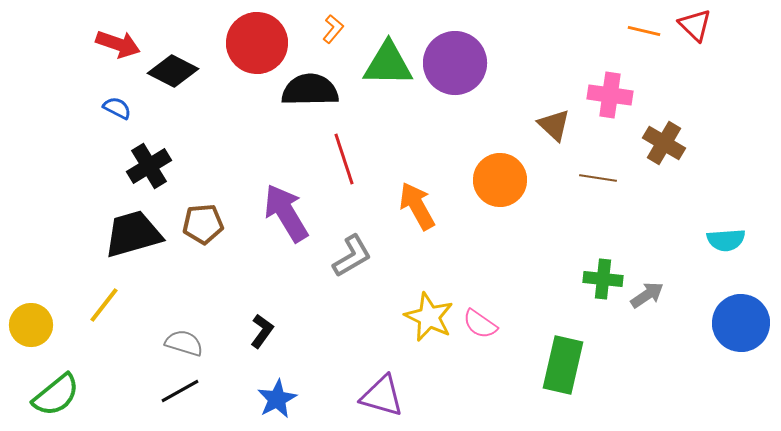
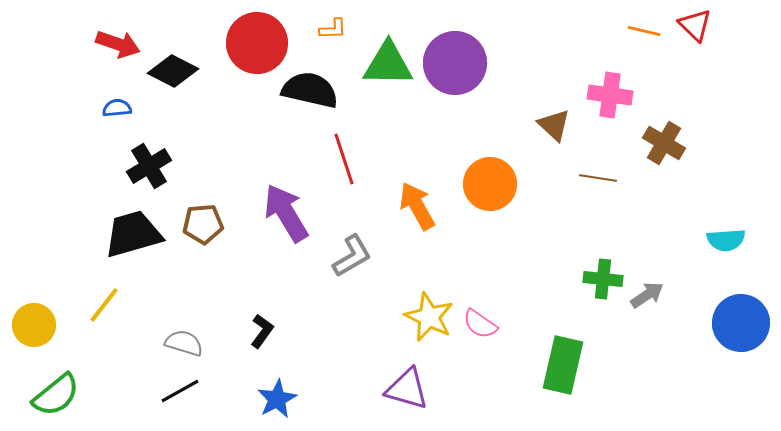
orange L-shape: rotated 48 degrees clockwise
black semicircle: rotated 14 degrees clockwise
blue semicircle: rotated 32 degrees counterclockwise
orange circle: moved 10 px left, 4 px down
yellow circle: moved 3 px right
purple triangle: moved 25 px right, 7 px up
